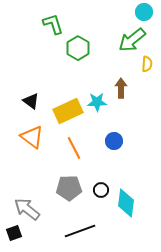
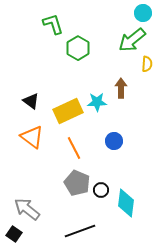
cyan circle: moved 1 px left, 1 px down
gray pentagon: moved 8 px right, 5 px up; rotated 25 degrees clockwise
black square: moved 1 px down; rotated 35 degrees counterclockwise
